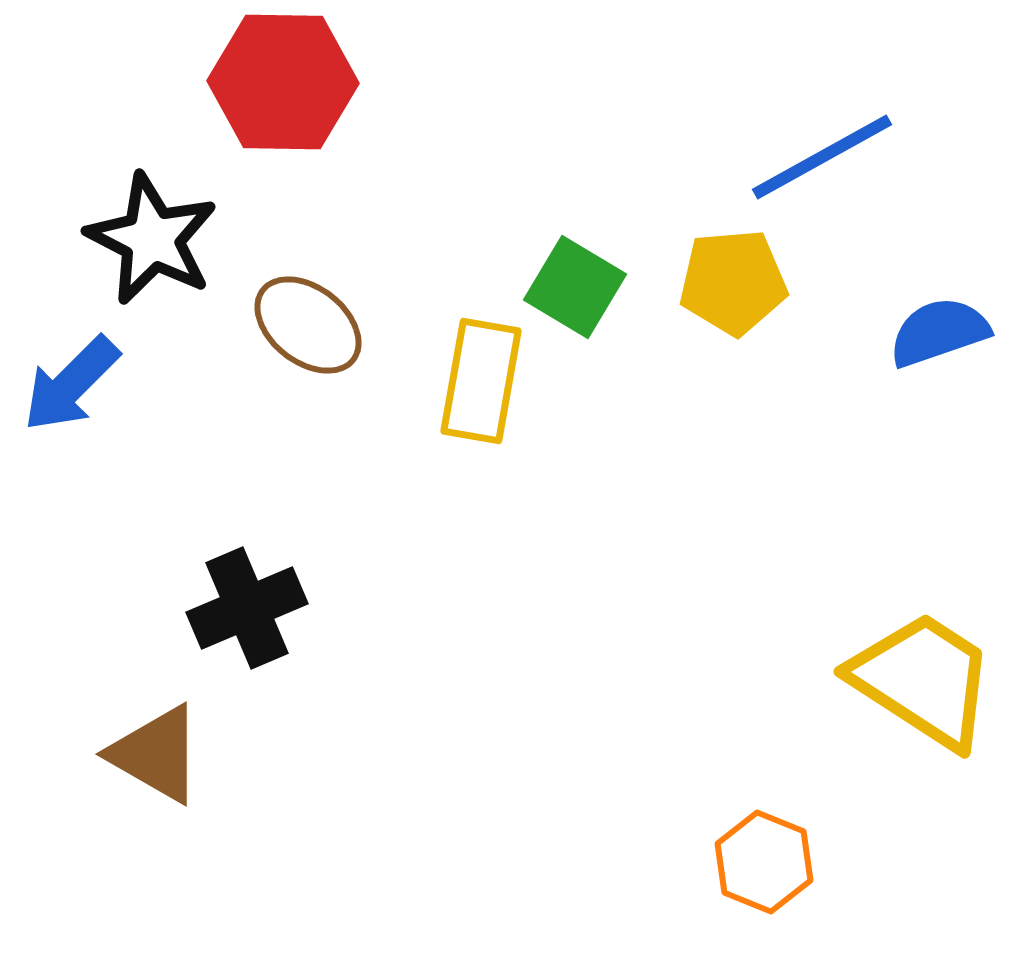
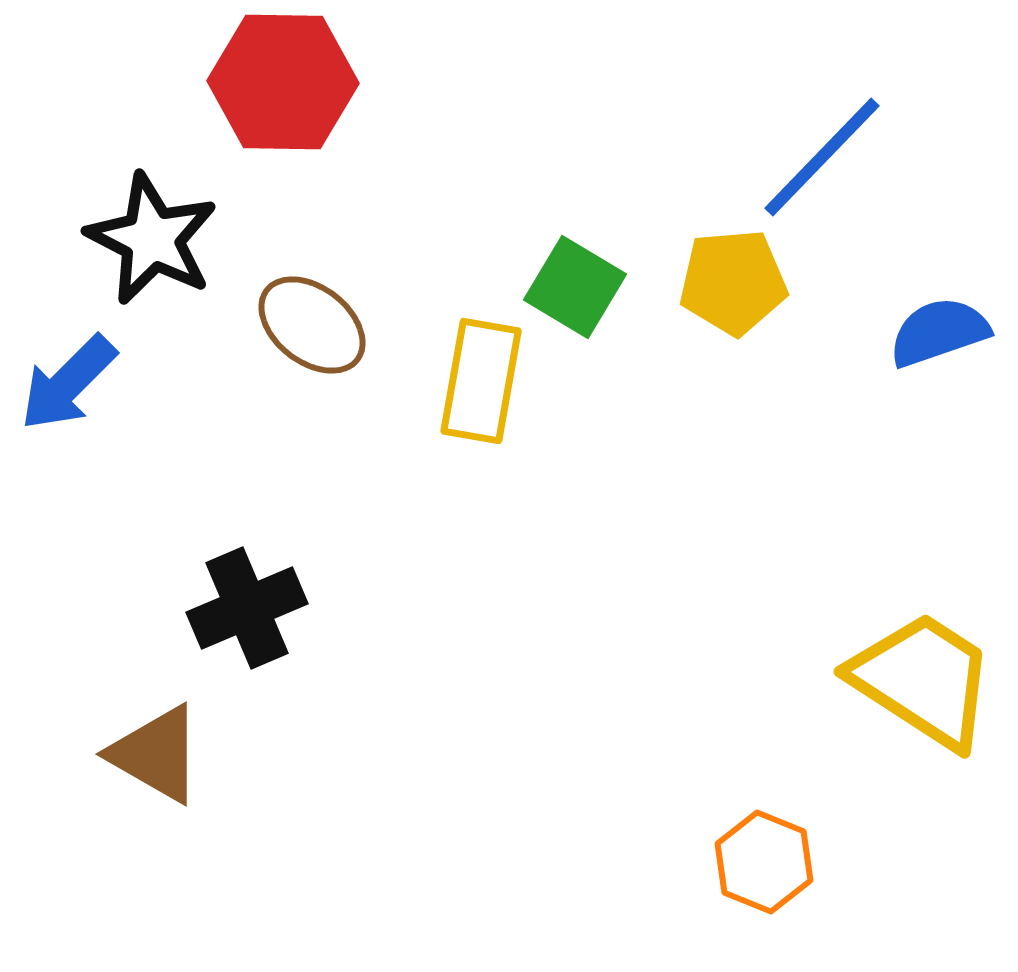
blue line: rotated 17 degrees counterclockwise
brown ellipse: moved 4 px right
blue arrow: moved 3 px left, 1 px up
